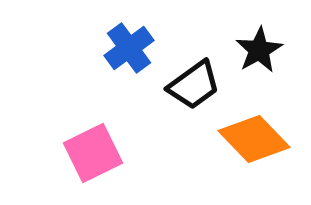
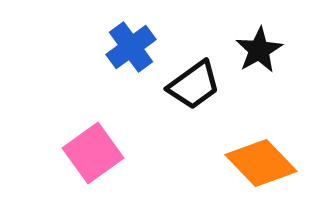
blue cross: moved 2 px right, 1 px up
orange diamond: moved 7 px right, 24 px down
pink square: rotated 10 degrees counterclockwise
